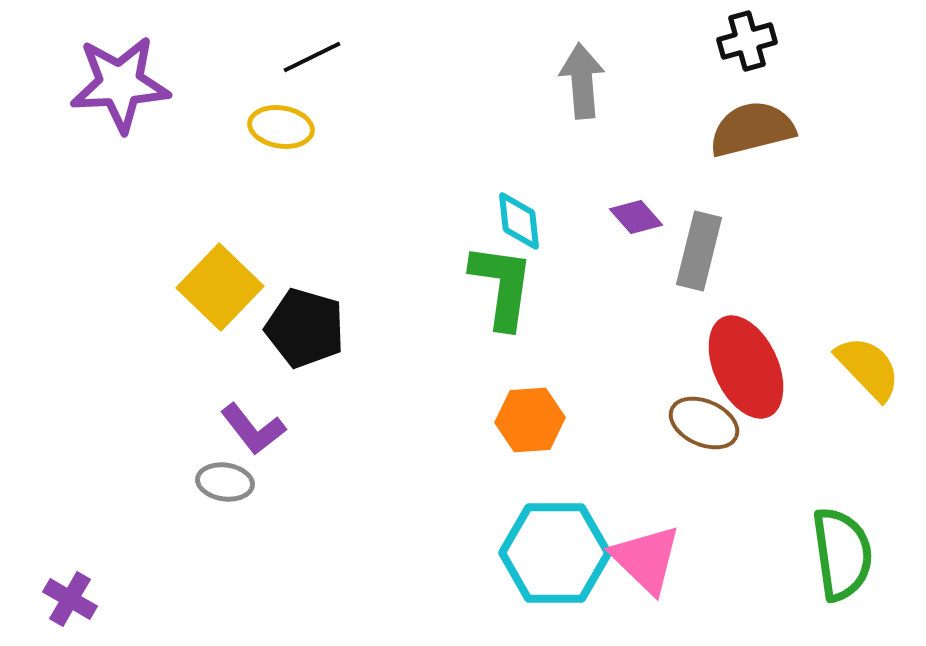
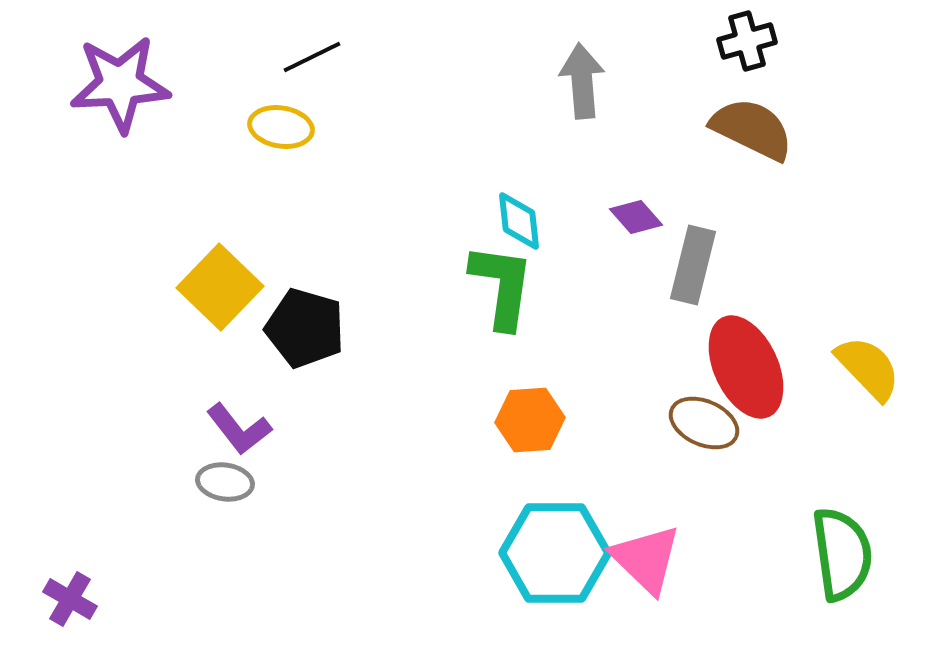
brown semicircle: rotated 40 degrees clockwise
gray rectangle: moved 6 px left, 14 px down
purple L-shape: moved 14 px left
